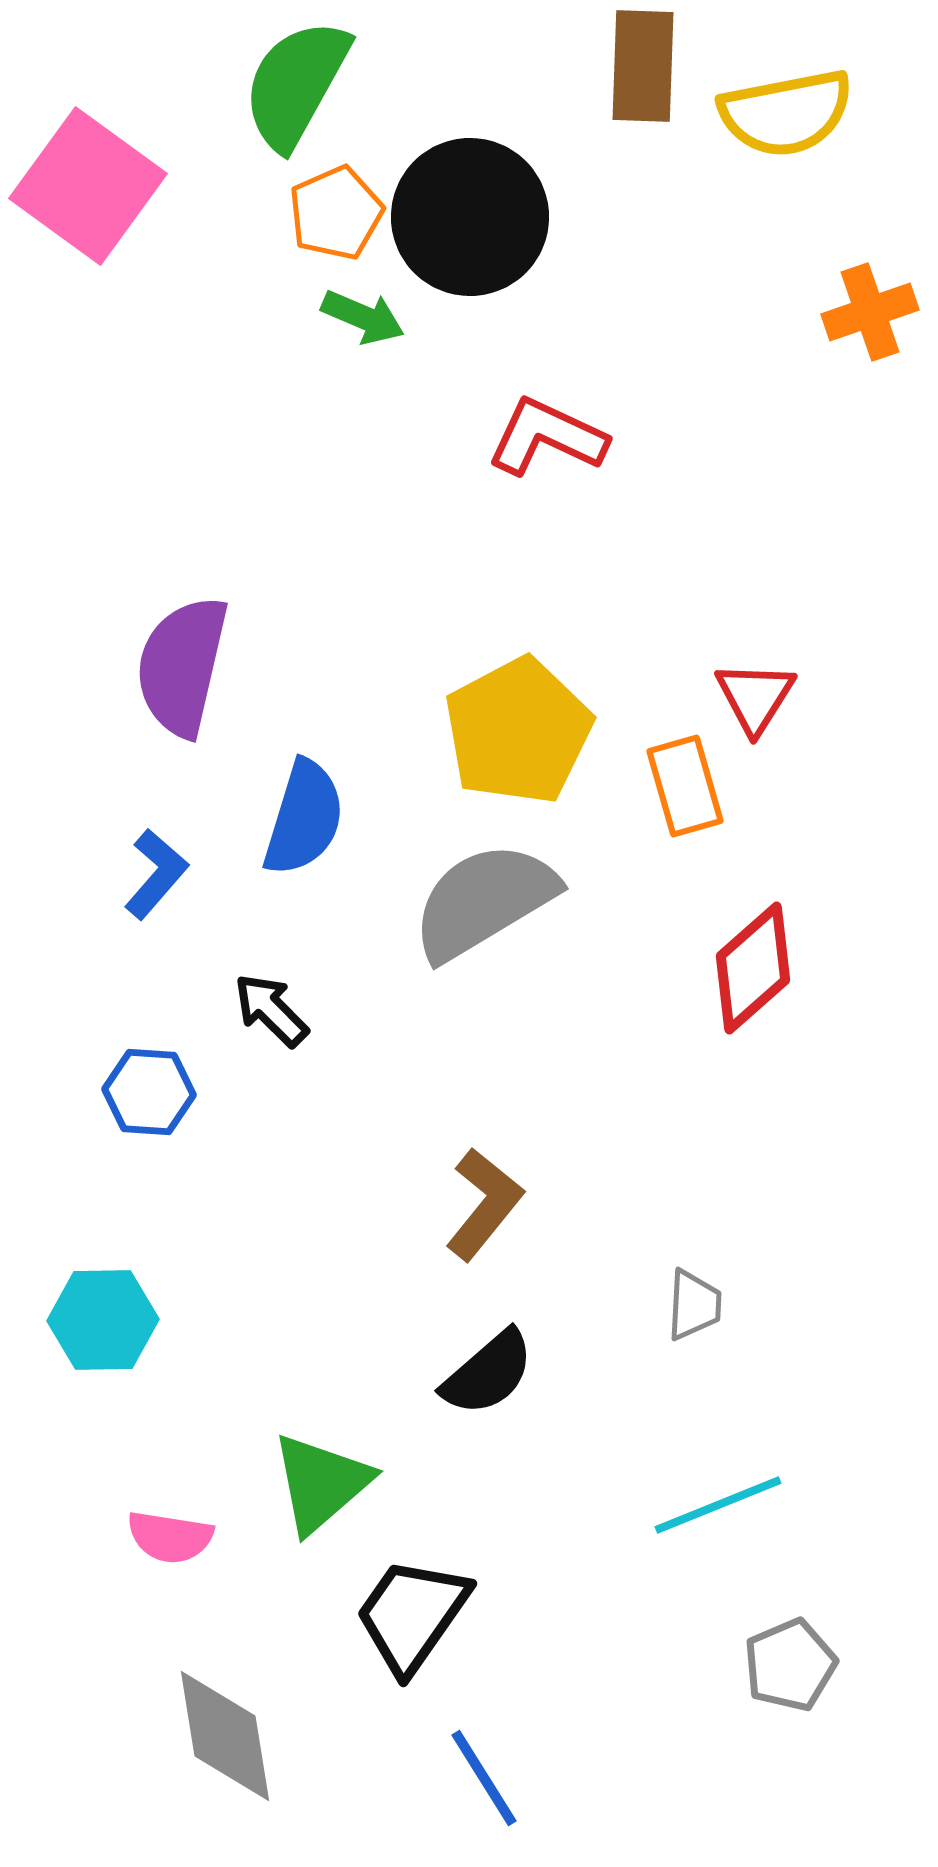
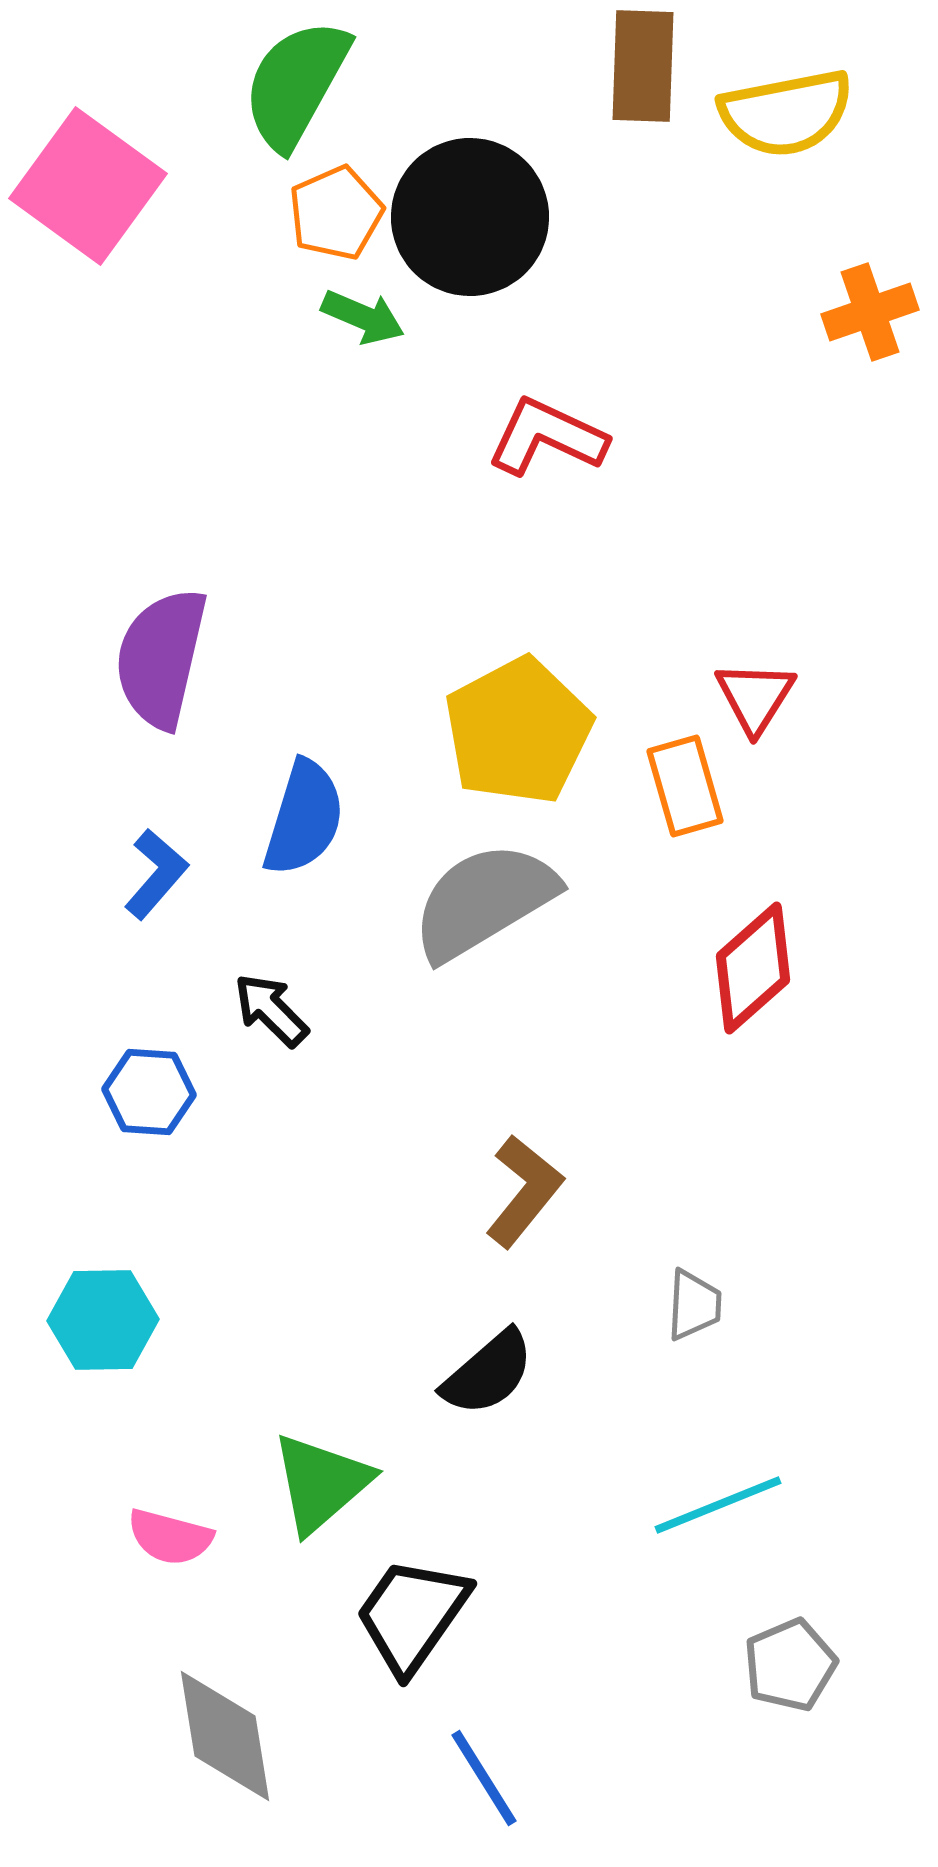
purple semicircle: moved 21 px left, 8 px up
brown L-shape: moved 40 px right, 13 px up
pink semicircle: rotated 6 degrees clockwise
